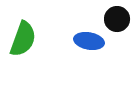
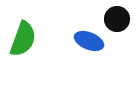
blue ellipse: rotated 12 degrees clockwise
